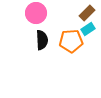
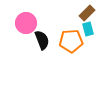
pink circle: moved 10 px left, 10 px down
cyan rectangle: rotated 72 degrees counterclockwise
black semicircle: rotated 18 degrees counterclockwise
